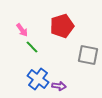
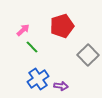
pink arrow: moved 1 px right; rotated 96 degrees counterclockwise
gray square: rotated 35 degrees clockwise
blue cross: rotated 20 degrees clockwise
purple arrow: moved 2 px right
